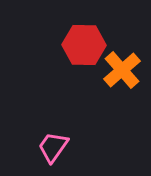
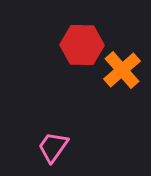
red hexagon: moved 2 px left
